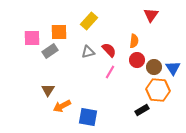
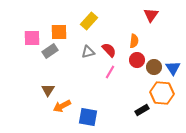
orange hexagon: moved 4 px right, 3 px down
